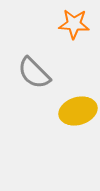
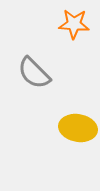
yellow ellipse: moved 17 px down; rotated 27 degrees clockwise
